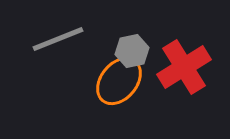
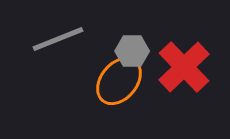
gray hexagon: rotated 12 degrees clockwise
red cross: rotated 12 degrees counterclockwise
